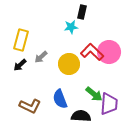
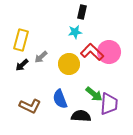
cyan star: moved 4 px right, 5 px down
black arrow: moved 2 px right
